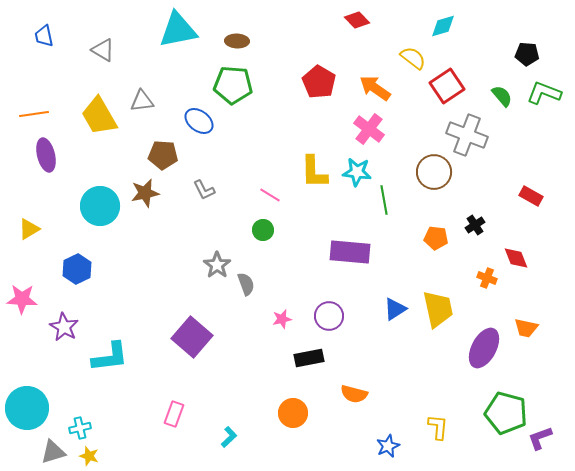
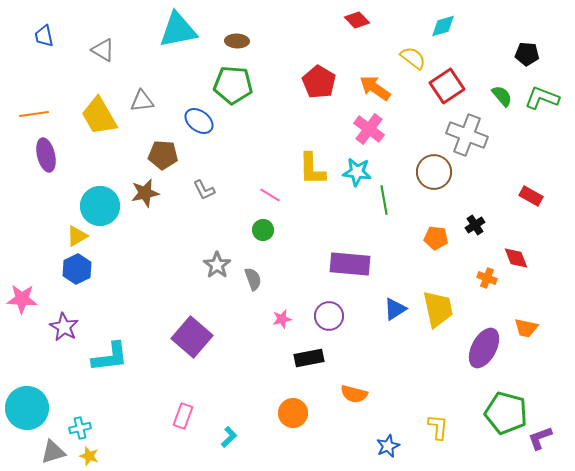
green L-shape at (544, 93): moved 2 px left, 5 px down
yellow L-shape at (314, 172): moved 2 px left, 3 px up
yellow triangle at (29, 229): moved 48 px right, 7 px down
purple rectangle at (350, 252): moved 12 px down
gray semicircle at (246, 284): moved 7 px right, 5 px up
pink rectangle at (174, 414): moved 9 px right, 2 px down
